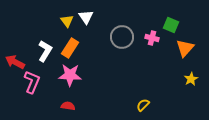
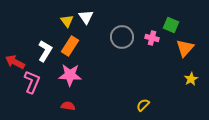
orange rectangle: moved 2 px up
